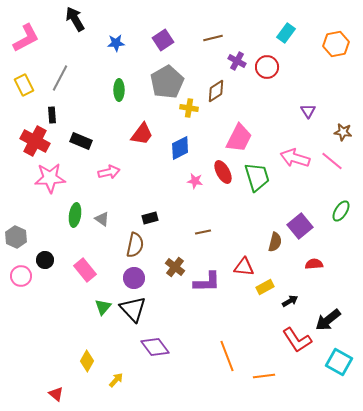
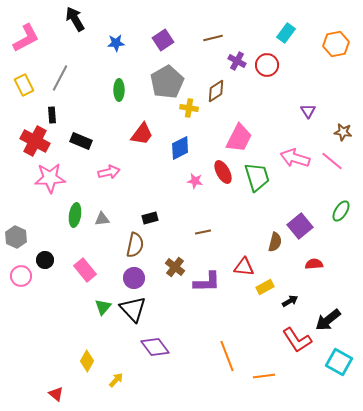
red circle at (267, 67): moved 2 px up
gray triangle at (102, 219): rotated 42 degrees counterclockwise
